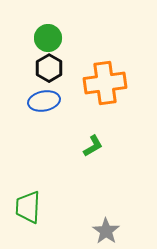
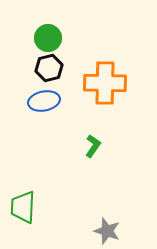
black hexagon: rotated 16 degrees clockwise
orange cross: rotated 9 degrees clockwise
green L-shape: rotated 25 degrees counterclockwise
green trapezoid: moved 5 px left
gray star: moved 1 px right; rotated 16 degrees counterclockwise
